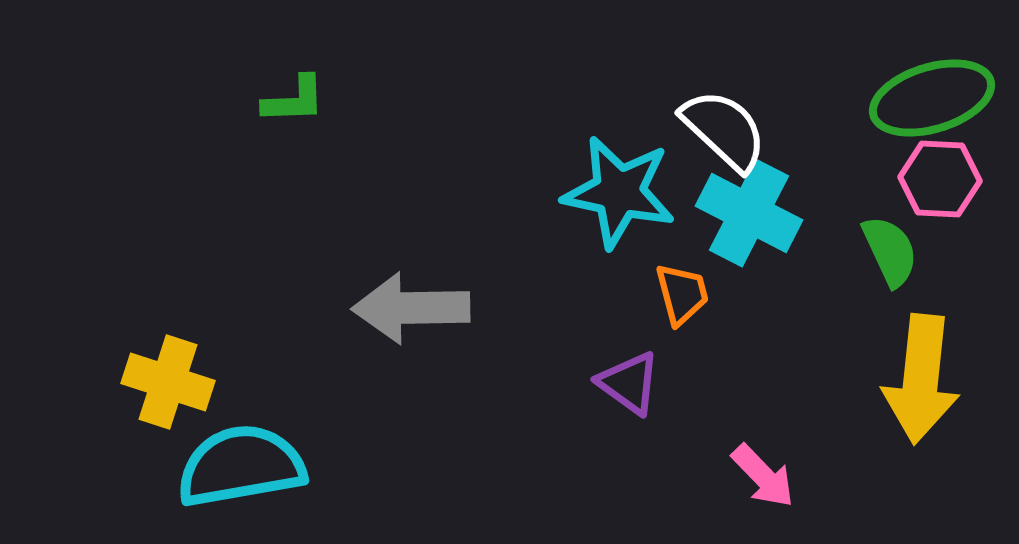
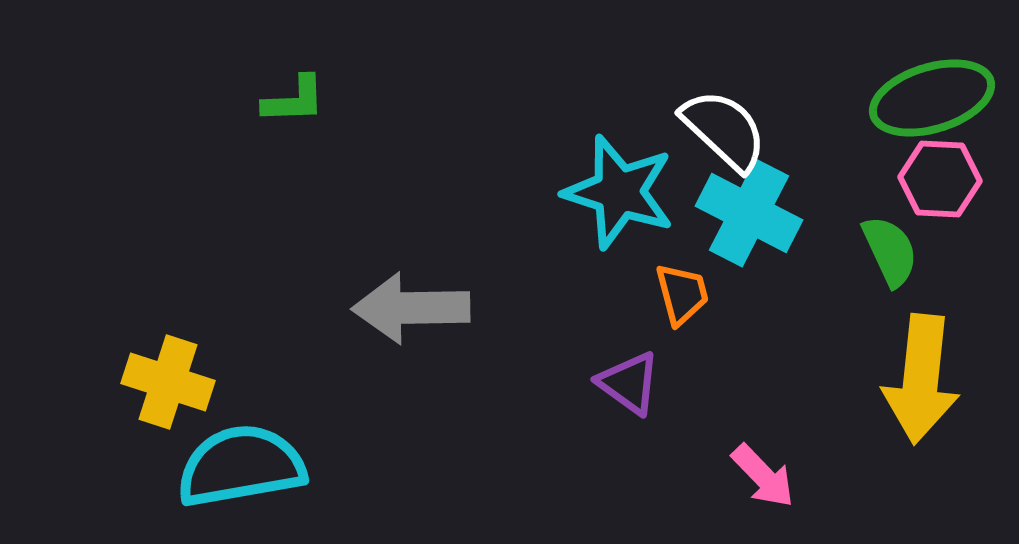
cyan star: rotated 6 degrees clockwise
